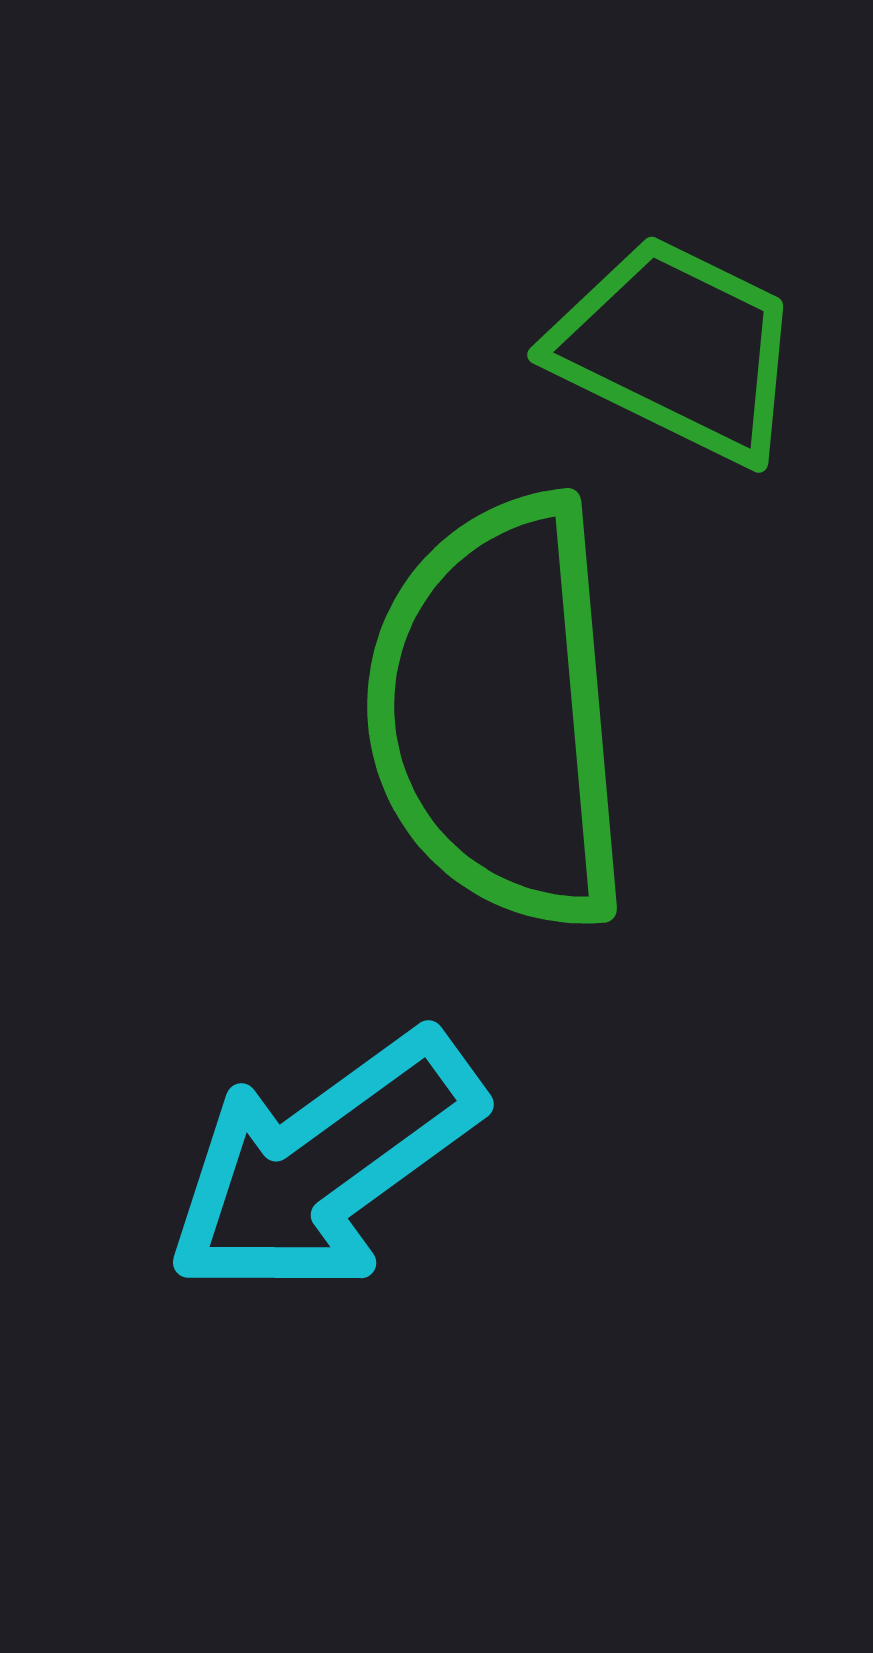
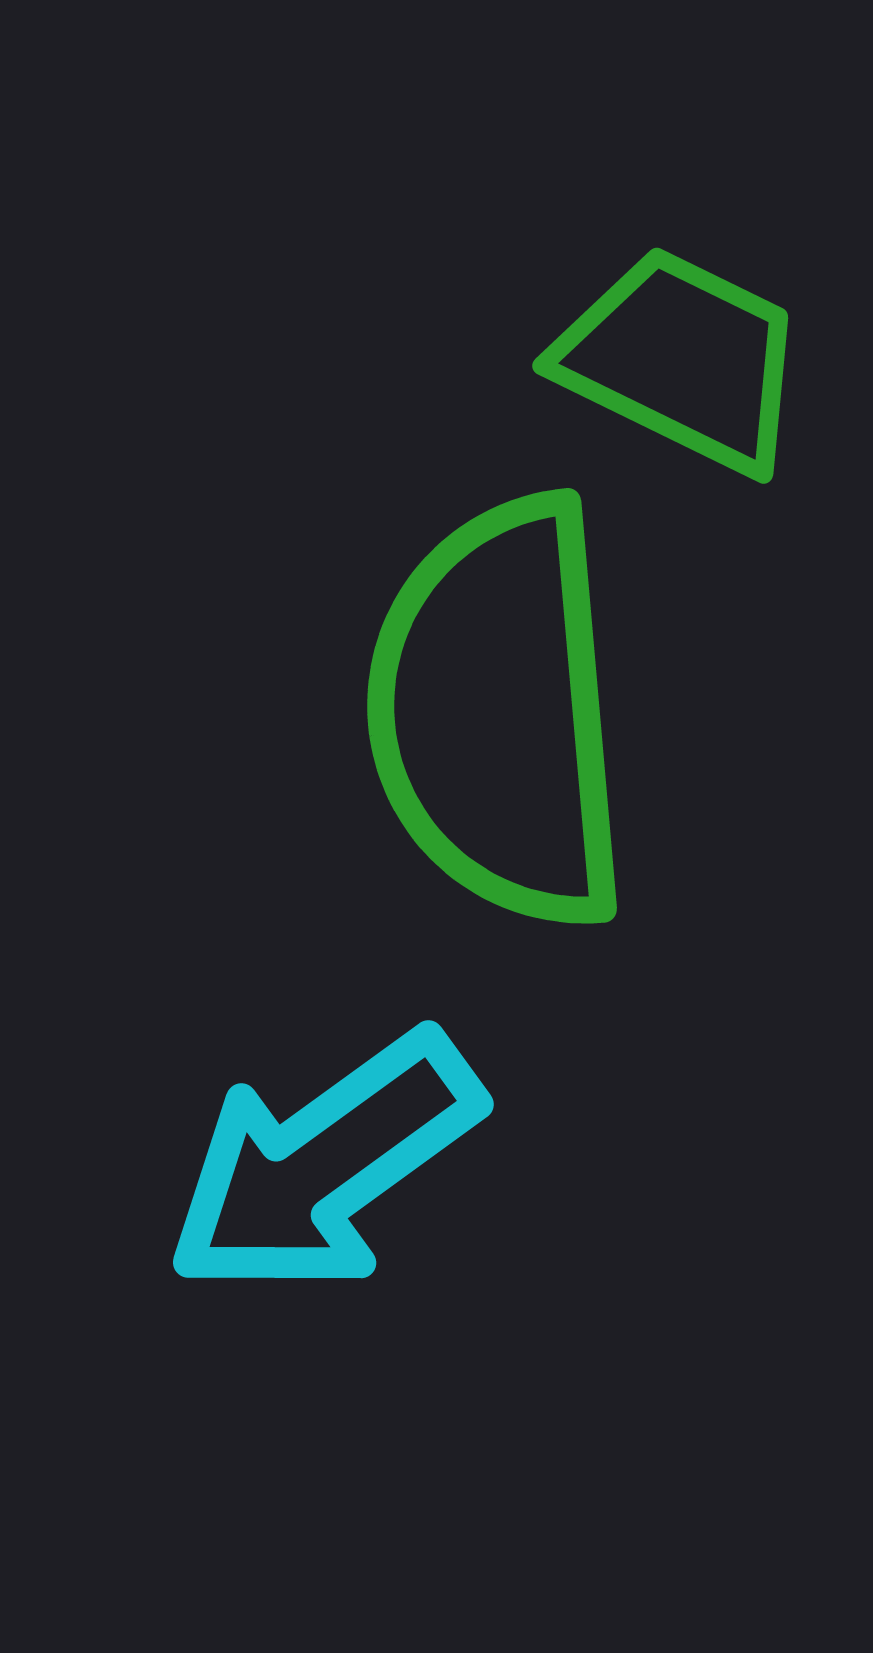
green trapezoid: moved 5 px right, 11 px down
